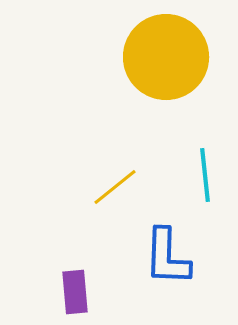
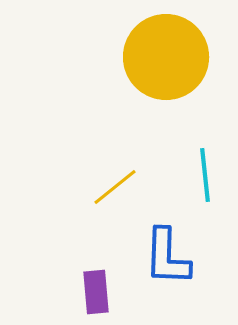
purple rectangle: moved 21 px right
